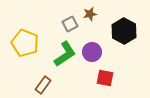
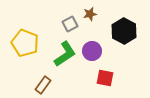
purple circle: moved 1 px up
